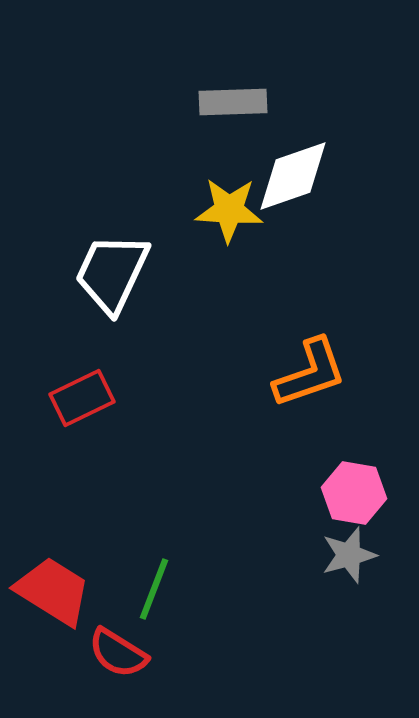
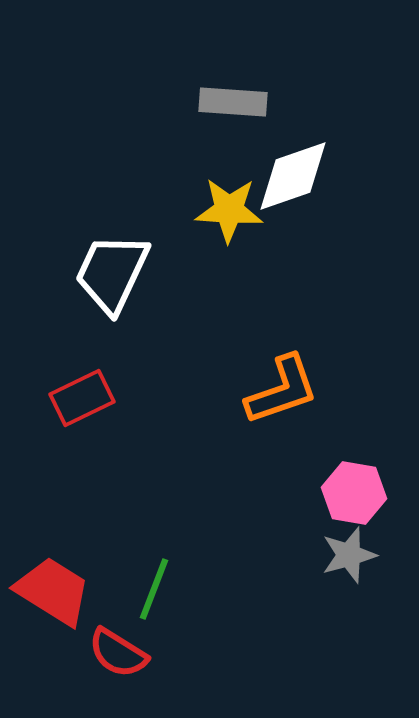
gray rectangle: rotated 6 degrees clockwise
orange L-shape: moved 28 px left, 17 px down
